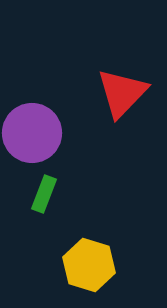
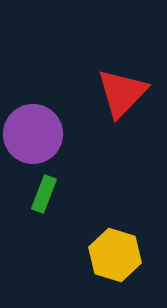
purple circle: moved 1 px right, 1 px down
yellow hexagon: moved 26 px right, 10 px up
